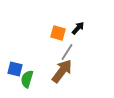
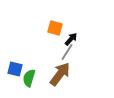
black arrow: moved 7 px left, 11 px down
orange square: moved 3 px left, 5 px up
brown arrow: moved 2 px left, 3 px down
green semicircle: moved 2 px right, 1 px up
